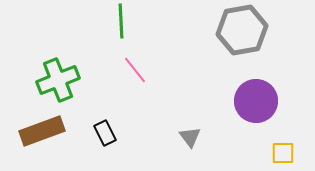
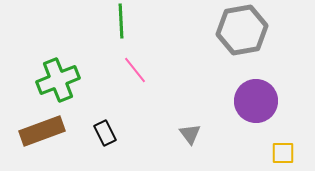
gray triangle: moved 3 px up
